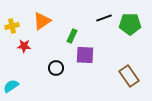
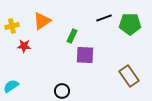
black circle: moved 6 px right, 23 px down
